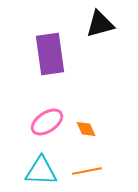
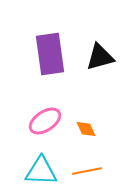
black triangle: moved 33 px down
pink ellipse: moved 2 px left, 1 px up
